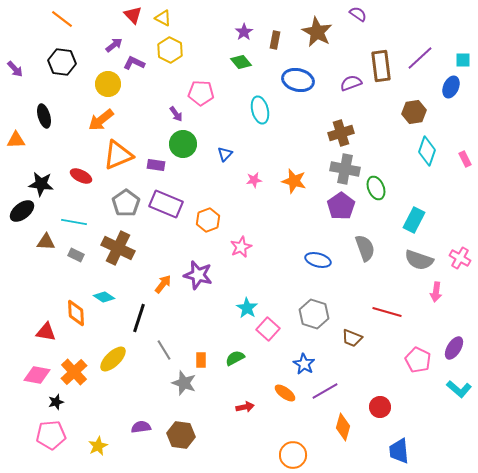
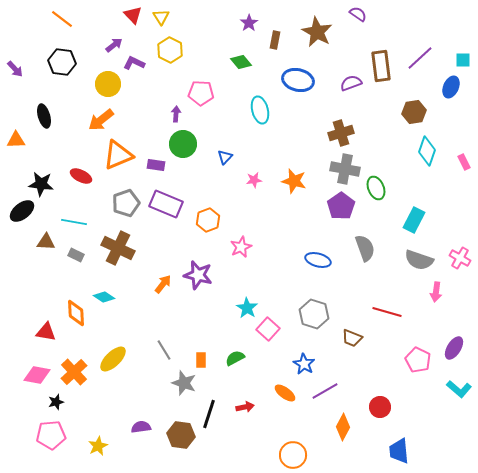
yellow triangle at (163, 18): moved 2 px left, 1 px up; rotated 30 degrees clockwise
purple star at (244, 32): moved 5 px right, 9 px up
purple arrow at (176, 114): rotated 140 degrees counterclockwise
blue triangle at (225, 154): moved 3 px down
pink rectangle at (465, 159): moved 1 px left, 3 px down
gray pentagon at (126, 203): rotated 16 degrees clockwise
black line at (139, 318): moved 70 px right, 96 px down
orange diamond at (343, 427): rotated 12 degrees clockwise
